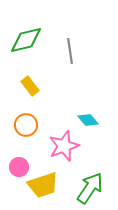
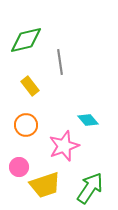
gray line: moved 10 px left, 11 px down
yellow trapezoid: moved 2 px right
